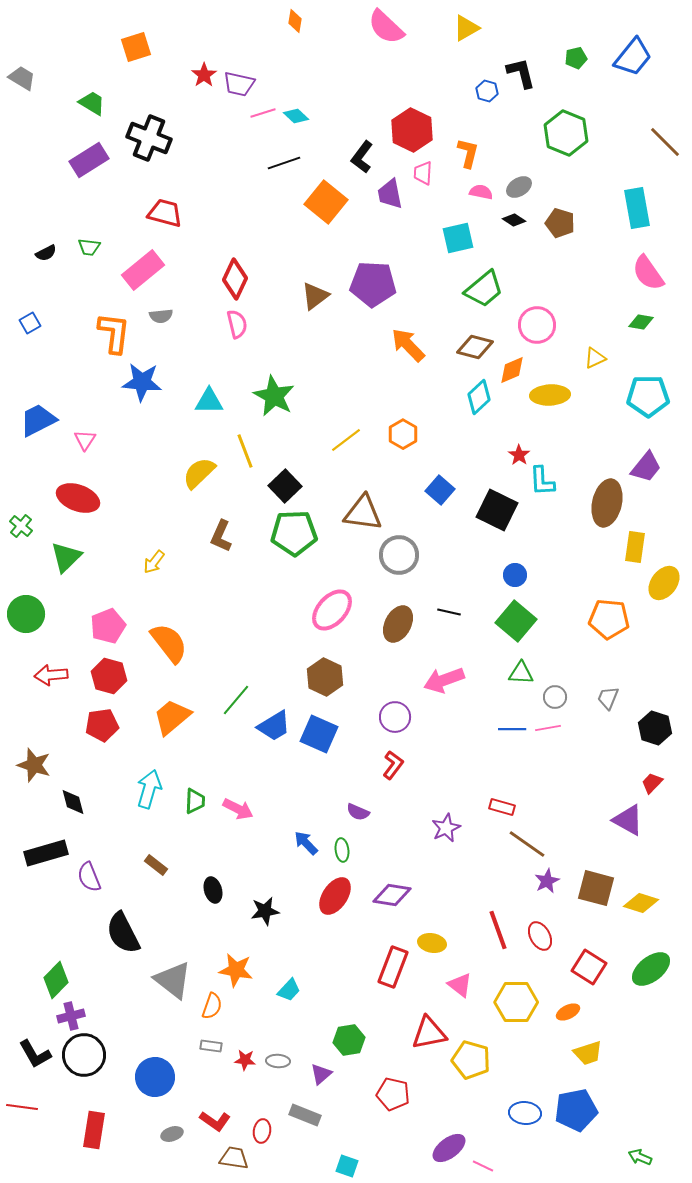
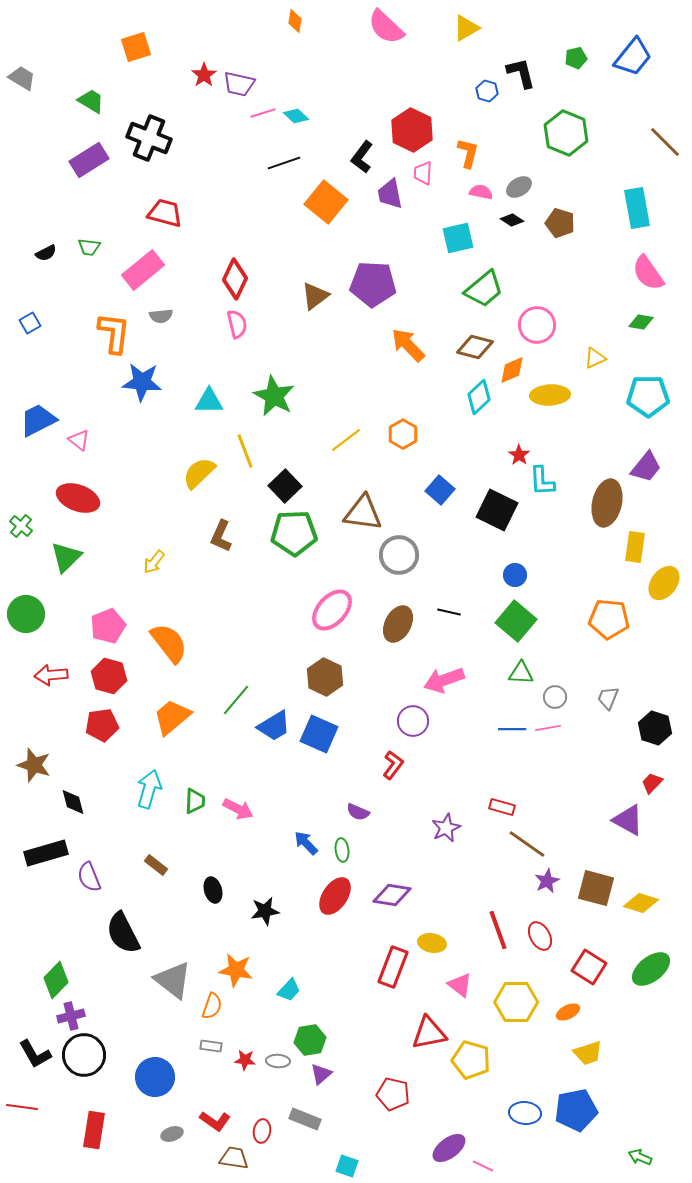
green trapezoid at (92, 103): moved 1 px left, 2 px up
black diamond at (514, 220): moved 2 px left
pink triangle at (85, 440): moved 6 px left; rotated 25 degrees counterclockwise
purple circle at (395, 717): moved 18 px right, 4 px down
green hexagon at (349, 1040): moved 39 px left
gray rectangle at (305, 1115): moved 4 px down
